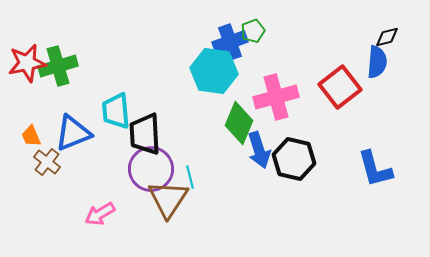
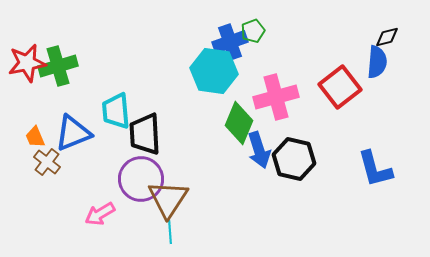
orange trapezoid: moved 4 px right, 1 px down
purple circle: moved 10 px left, 10 px down
cyan line: moved 20 px left, 55 px down; rotated 10 degrees clockwise
